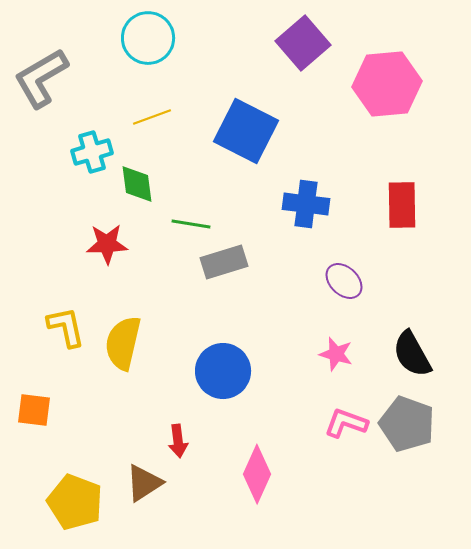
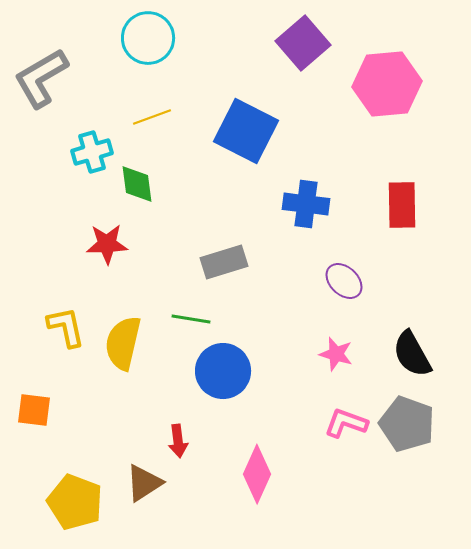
green line: moved 95 px down
